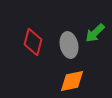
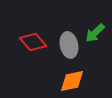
red diamond: rotated 56 degrees counterclockwise
